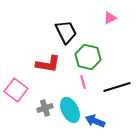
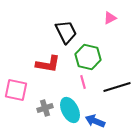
pink square: rotated 25 degrees counterclockwise
